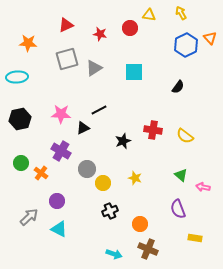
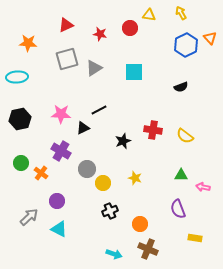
black semicircle: moved 3 px right; rotated 32 degrees clockwise
green triangle: rotated 40 degrees counterclockwise
